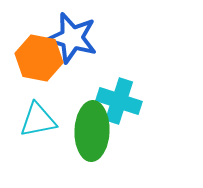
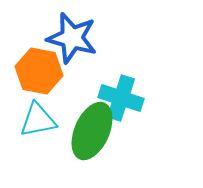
orange hexagon: moved 13 px down
cyan cross: moved 2 px right, 3 px up
green ellipse: rotated 22 degrees clockwise
